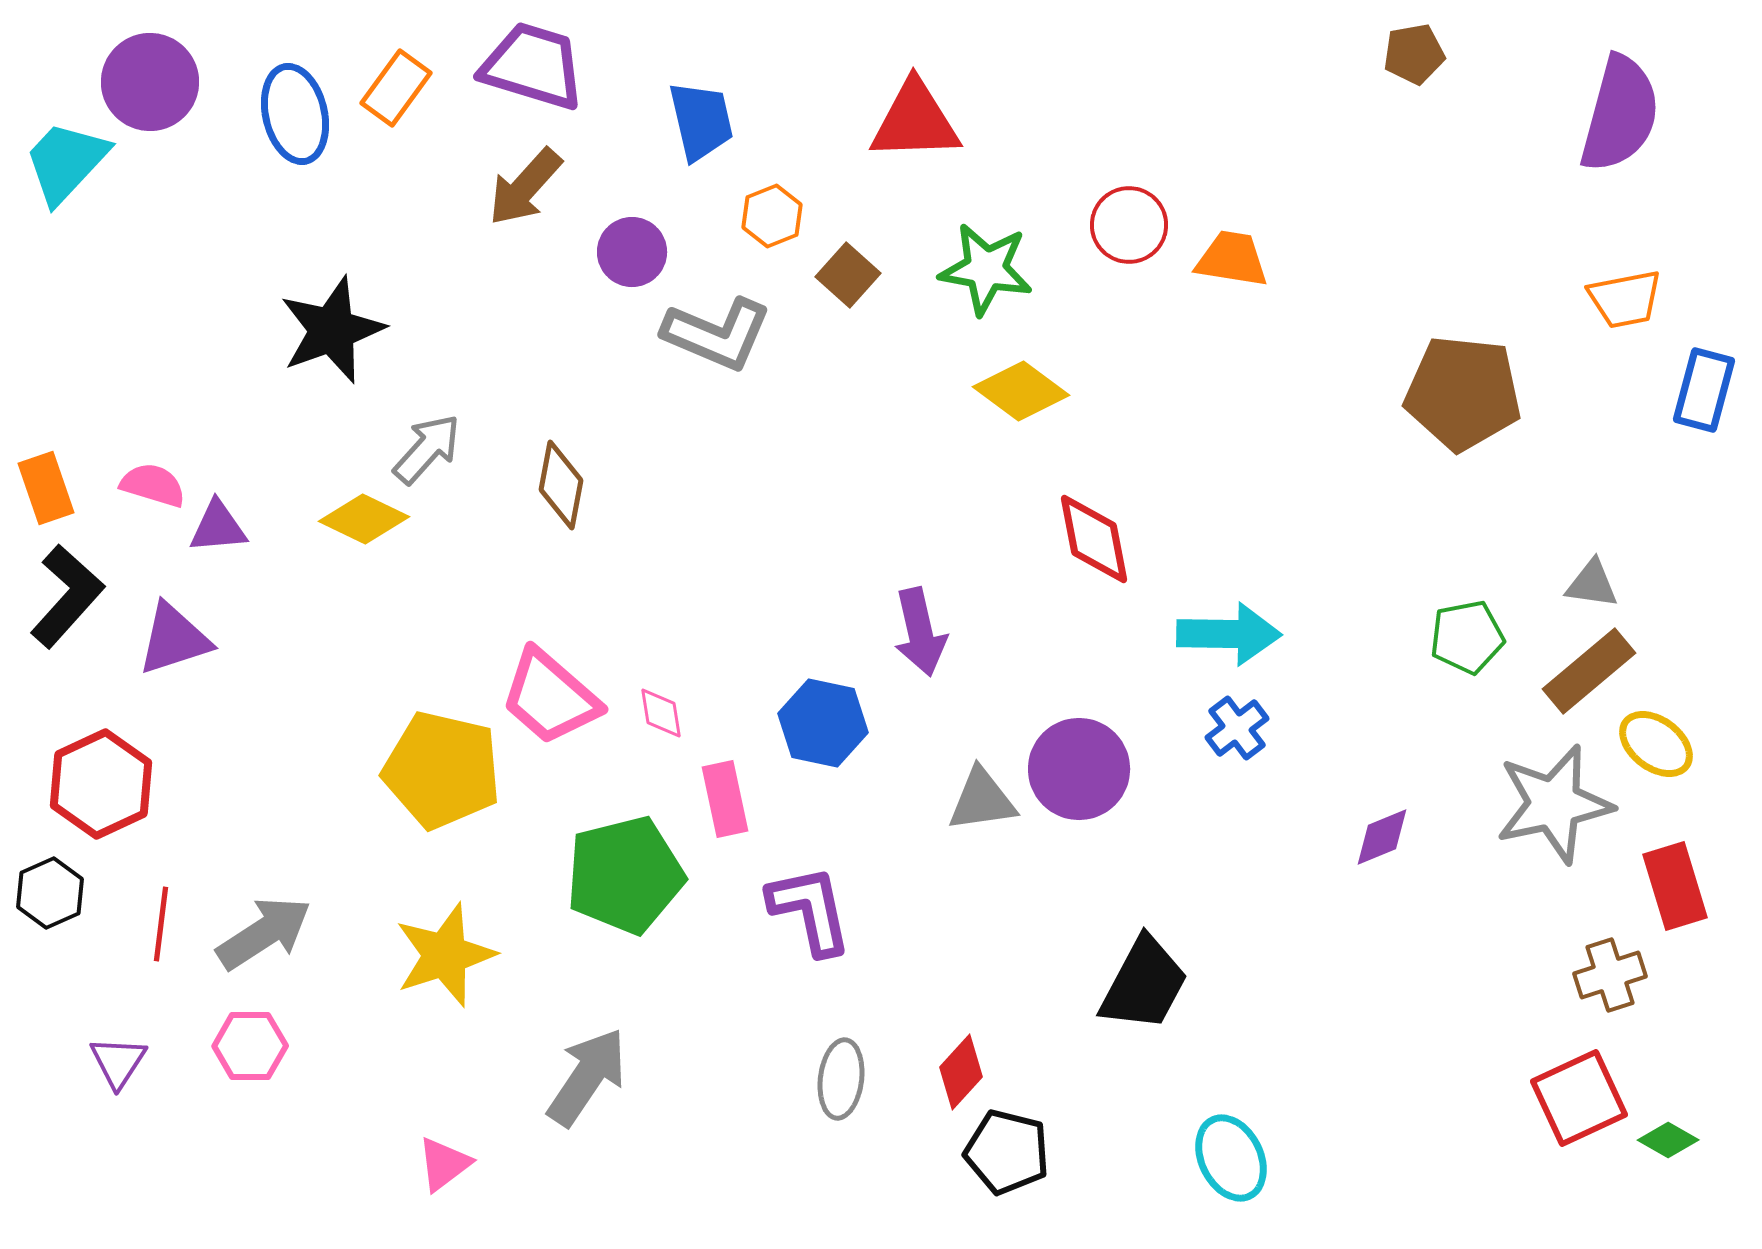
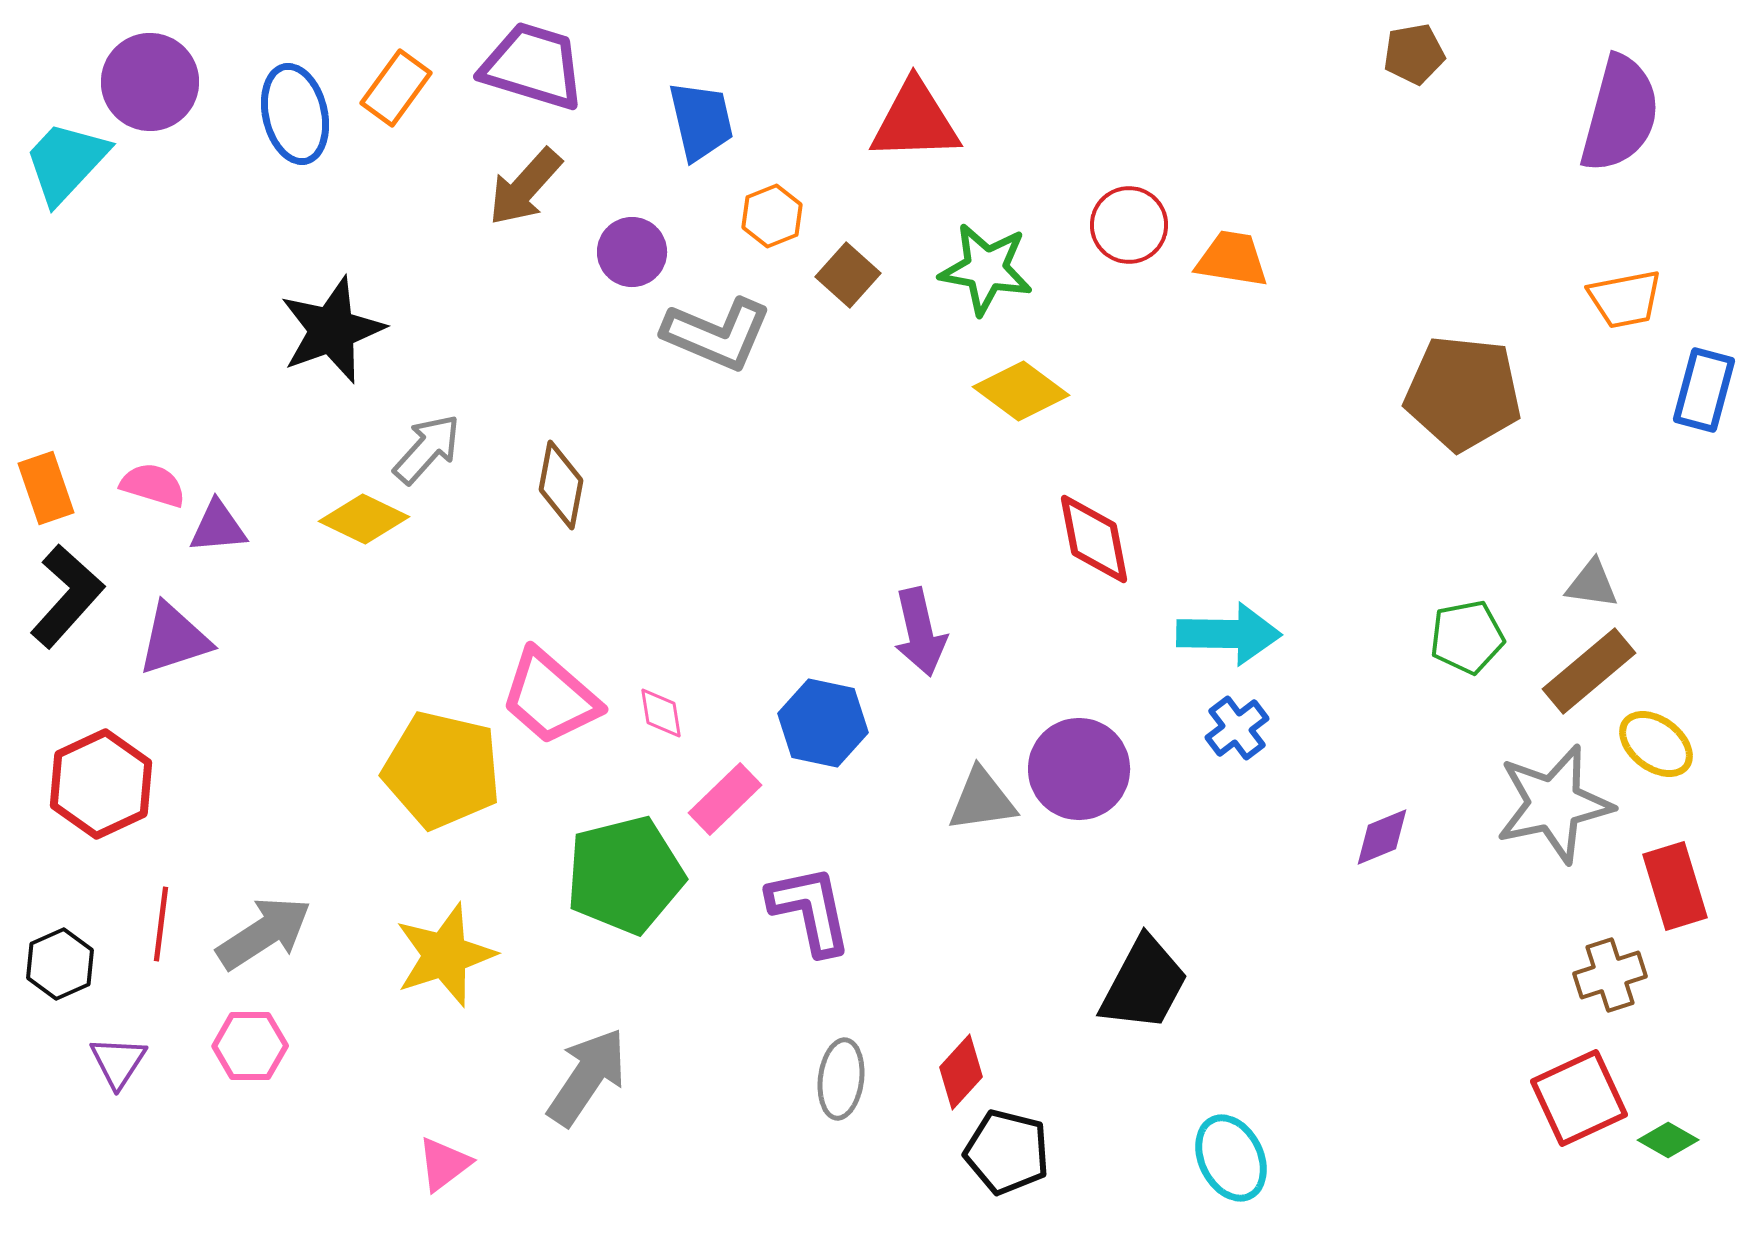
pink rectangle at (725, 799): rotated 58 degrees clockwise
black hexagon at (50, 893): moved 10 px right, 71 px down
